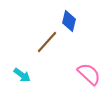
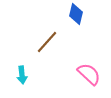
blue diamond: moved 7 px right, 7 px up
cyan arrow: rotated 48 degrees clockwise
